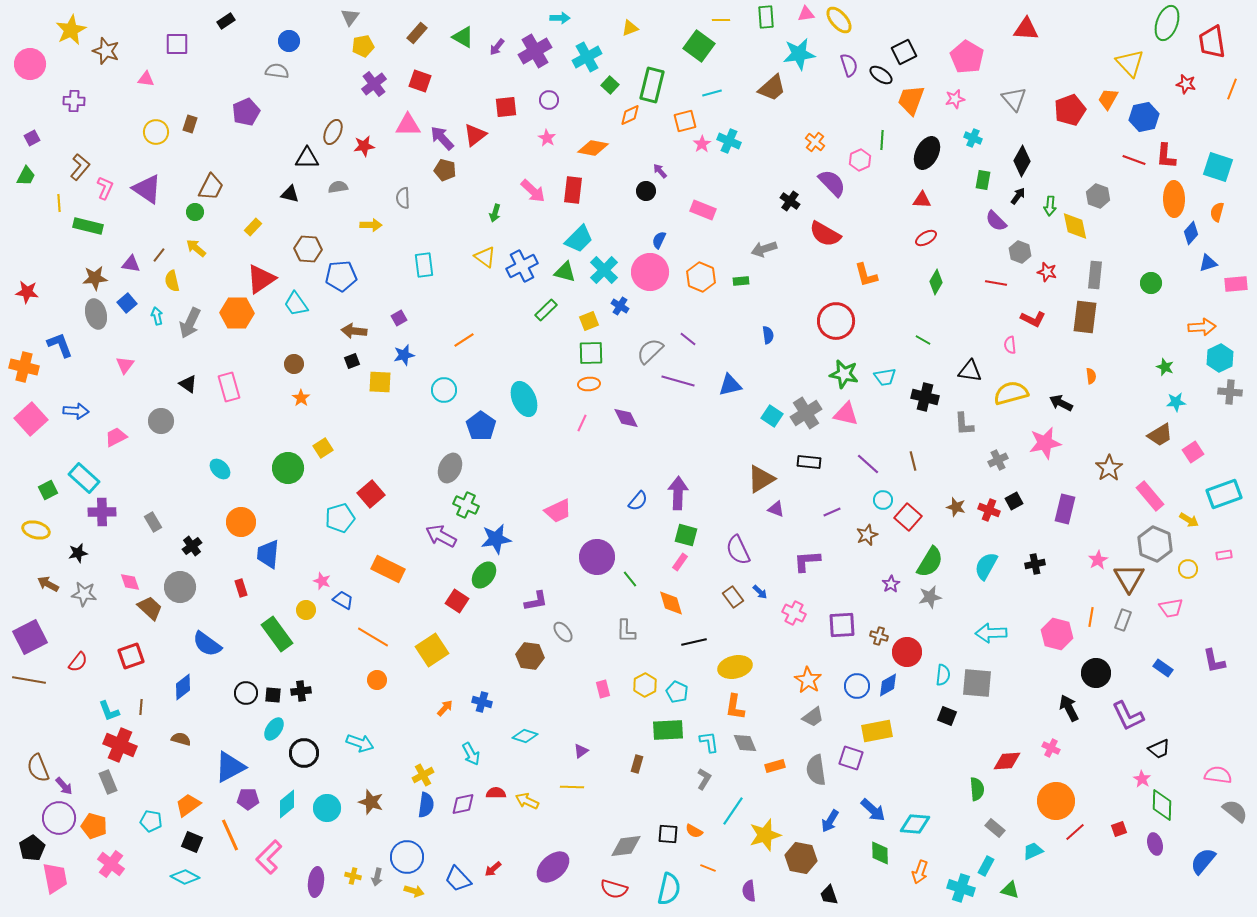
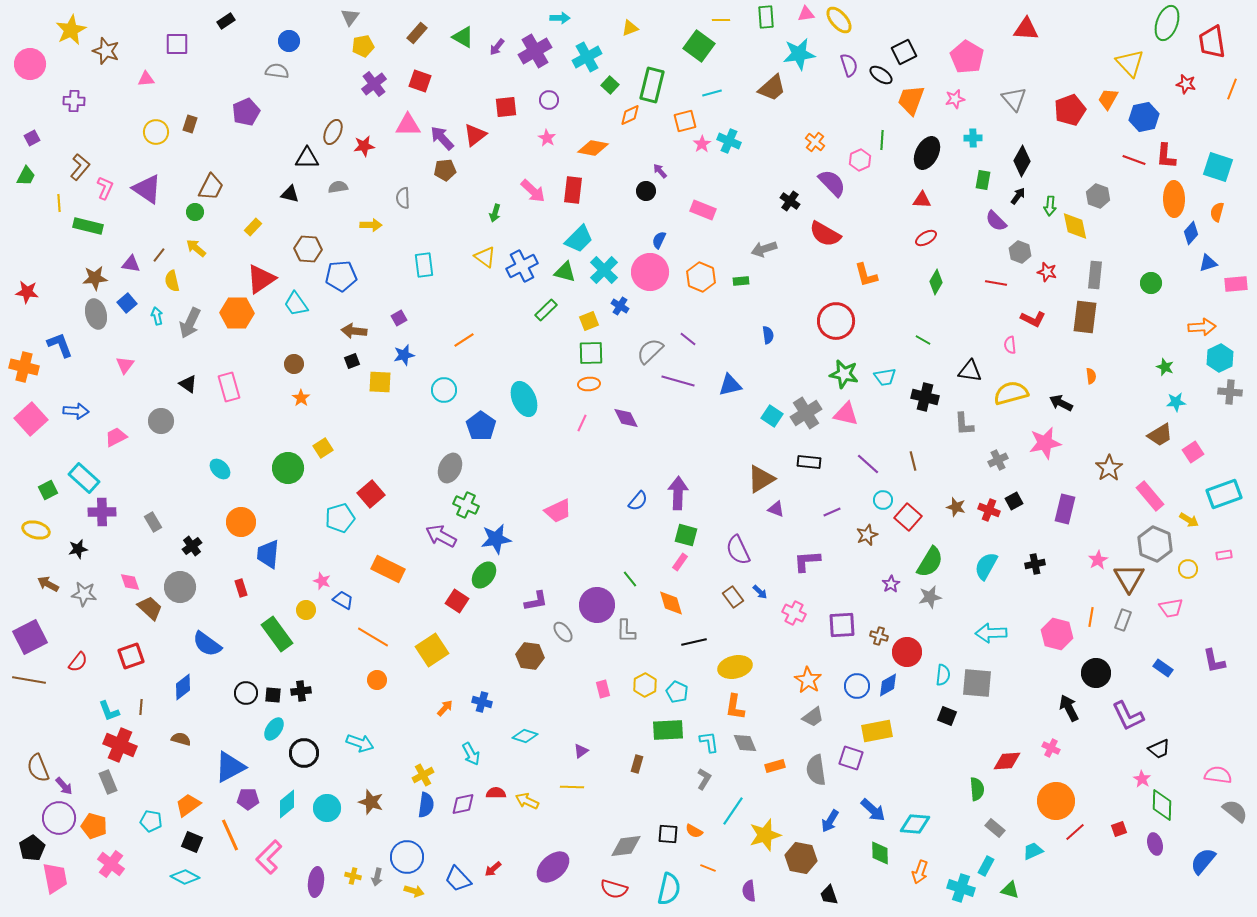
pink triangle at (146, 79): rotated 12 degrees counterclockwise
cyan cross at (973, 138): rotated 24 degrees counterclockwise
brown pentagon at (445, 170): rotated 20 degrees counterclockwise
black star at (78, 553): moved 4 px up
purple circle at (597, 557): moved 48 px down
